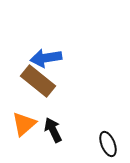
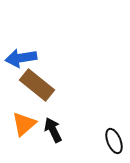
blue arrow: moved 25 px left
brown rectangle: moved 1 px left, 4 px down
black ellipse: moved 6 px right, 3 px up
